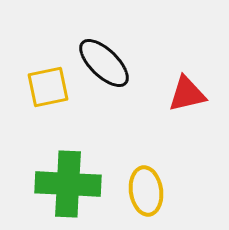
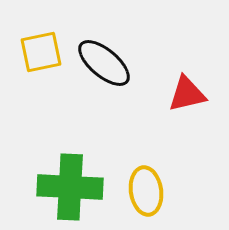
black ellipse: rotated 4 degrees counterclockwise
yellow square: moved 7 px left, 35 px up
green cross: moved 2 px right, 3 px down
